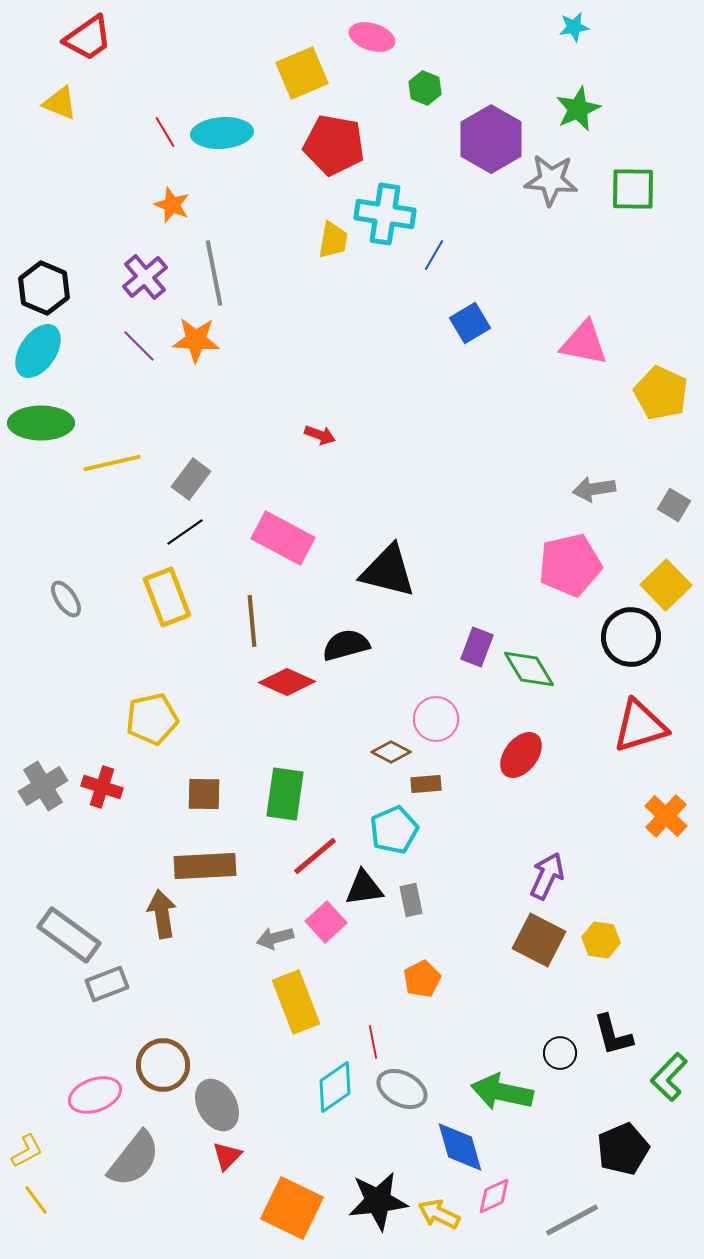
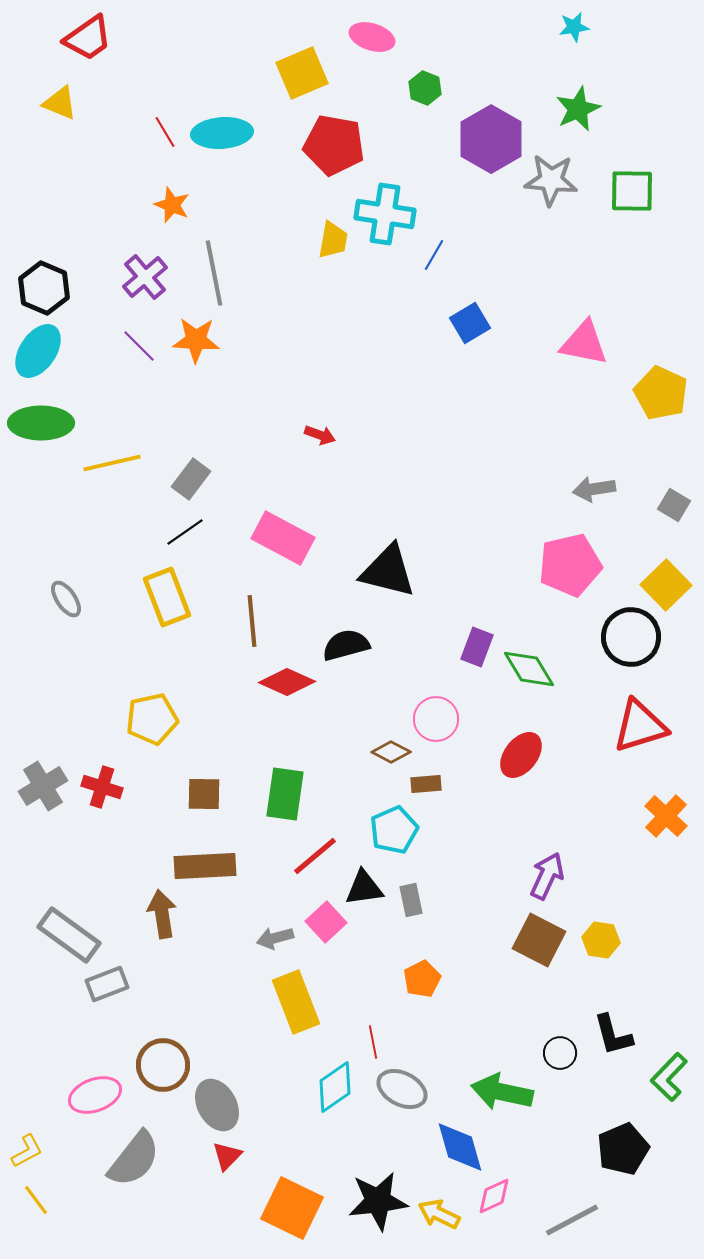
green square at (633, 189): moved 1 px left, 2 px down
